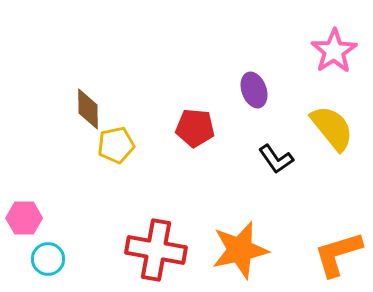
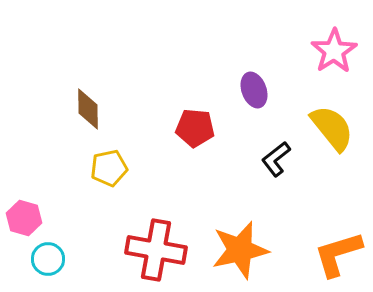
yellow pentagon: moved 7 px left, 23 px down
black L-shape: rotated 87 degrees clockwise
pink hexagon: rotated 16 degrees clockwise
